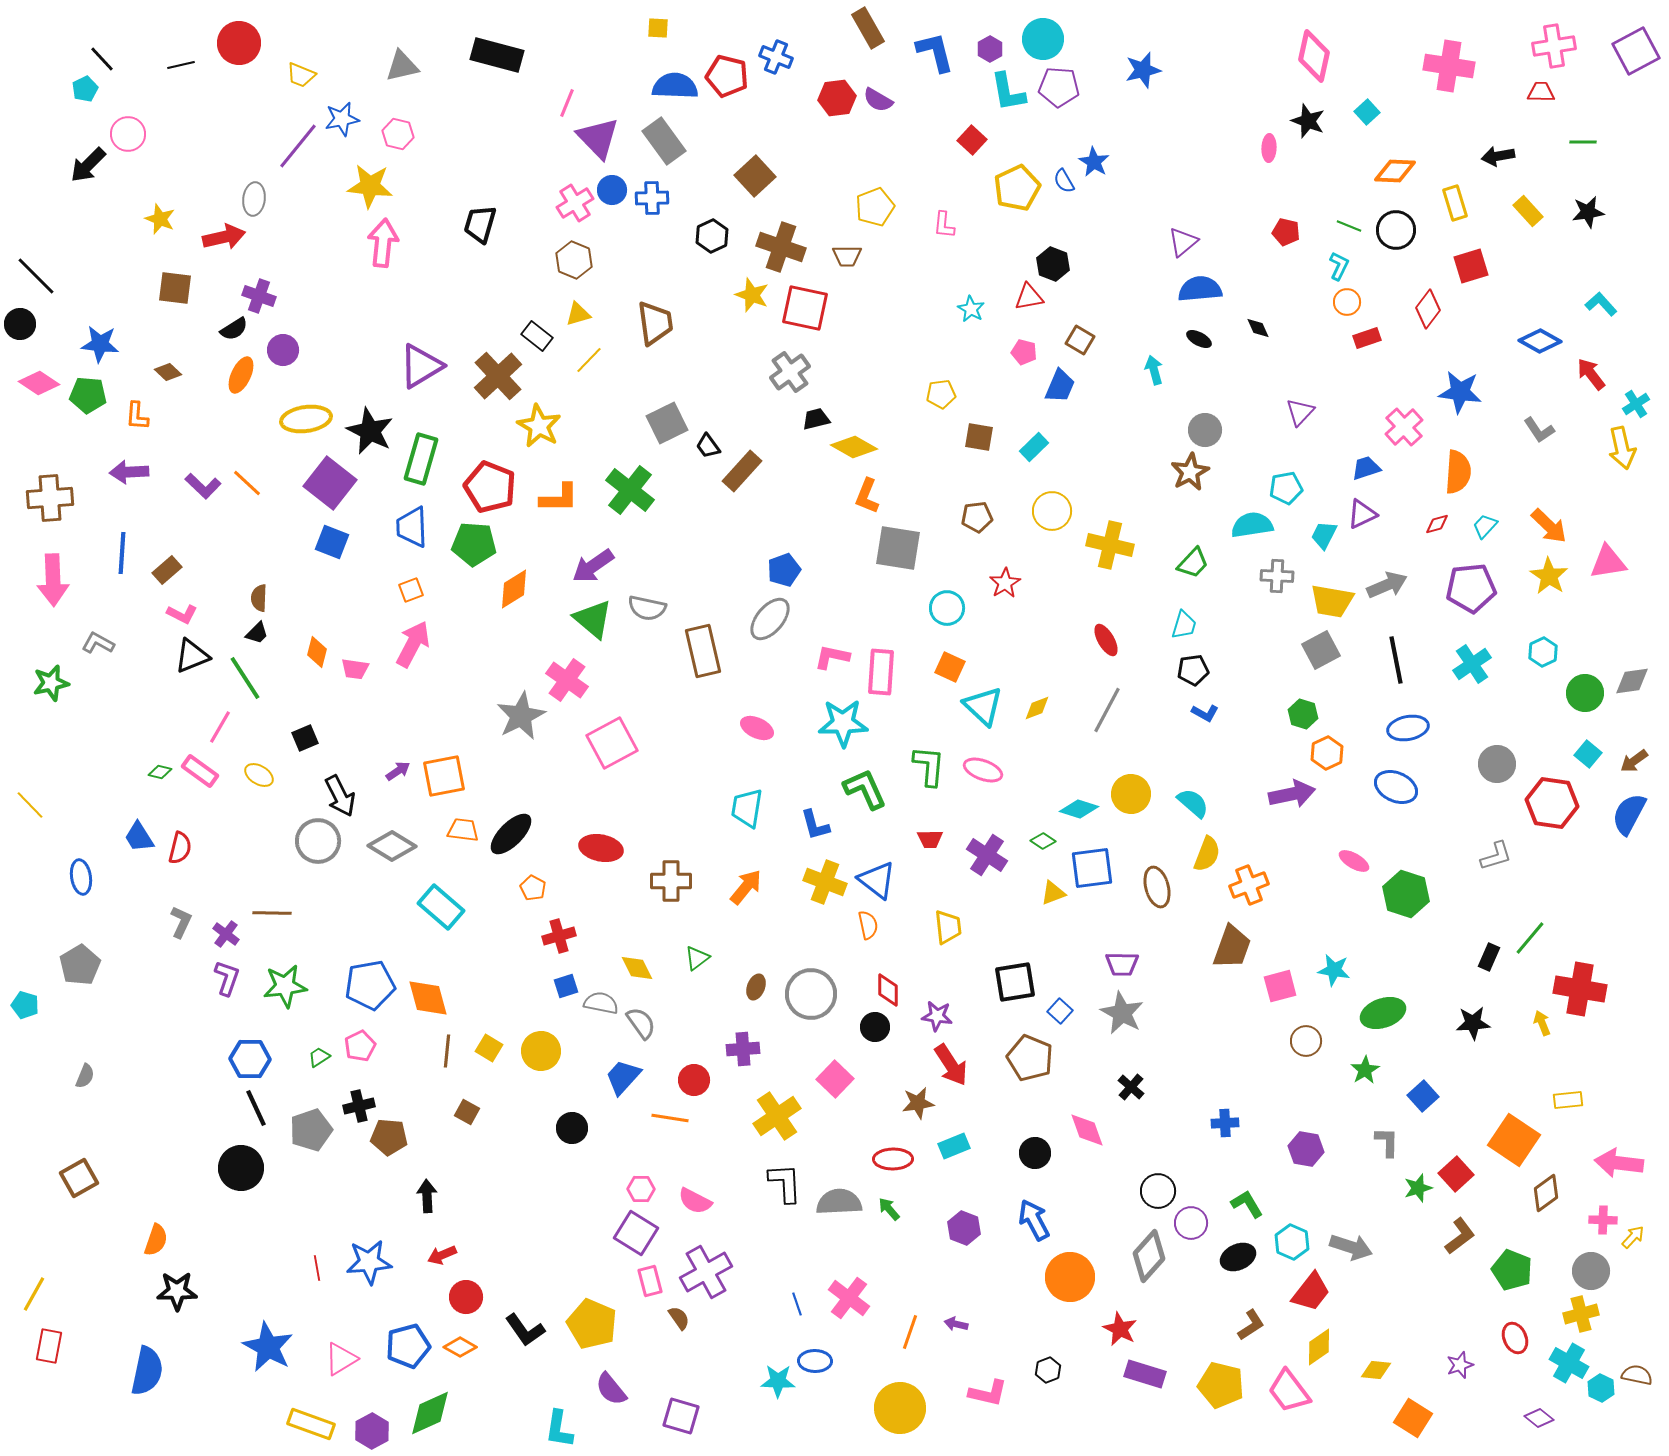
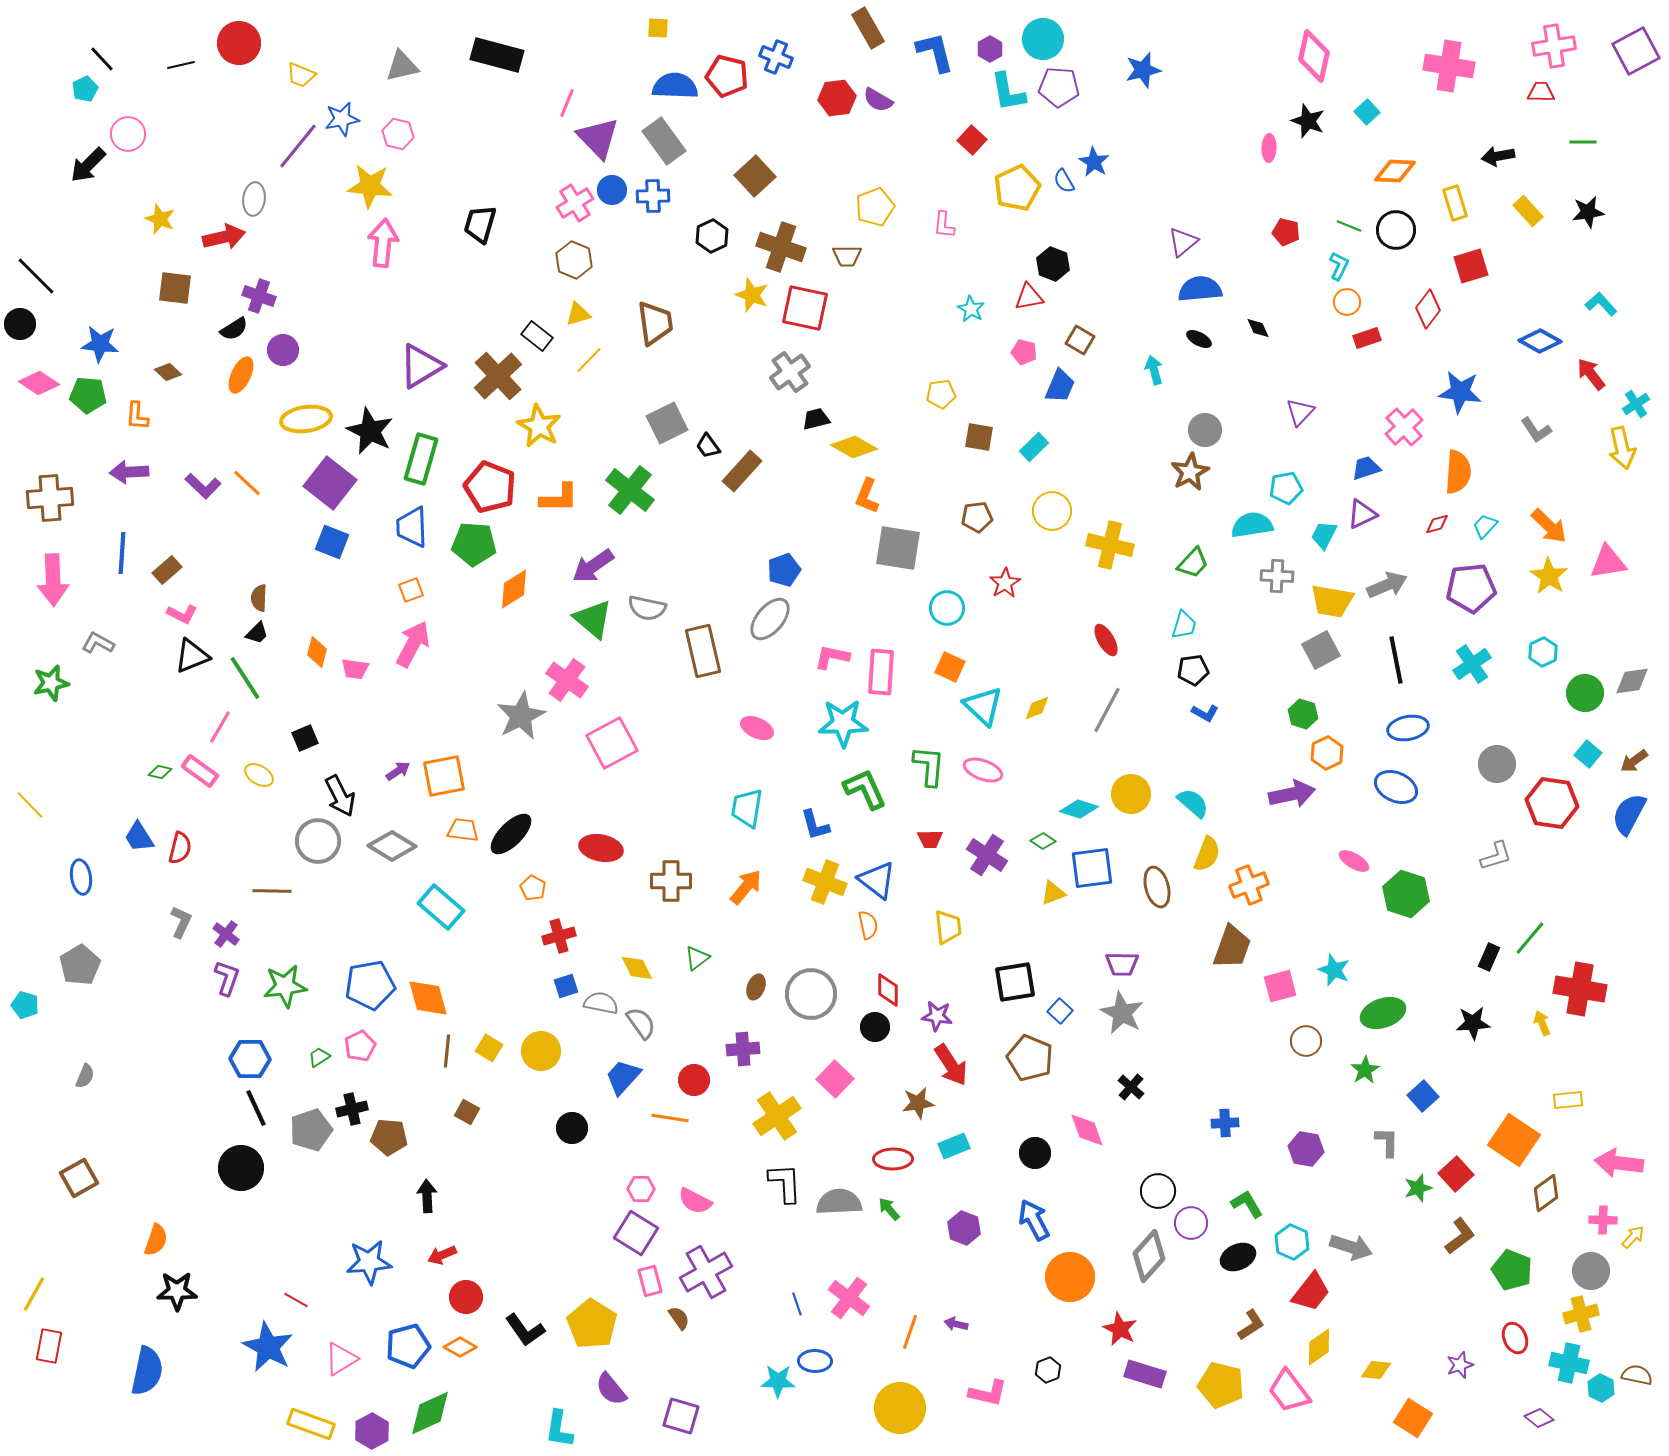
blue cross at (652, 198): moved 1 px right, 2 px up
gray L-shape at (1539, 430): moved 3 px left
brown line at (272, 913): moved 22 px up
cyan star at (1334, 970): rotated 12 degrees clockwise
black cross at (359, 1106): moved 7 px left, 3 px down
red line at (317, 1268): moved 21 px left, 32 px down; rotated 50 degrees counterclockwise
yellow pentagon at (592, 1324): rotated 9 degrees clockwise
cyan cross at (1569, 1363): rotated 18 degrees counterclockwise
